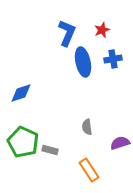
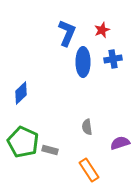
blue ellipse: rotated 12 degrees clockwise
blue diamond: rotated 25 degrees counterclockwise
